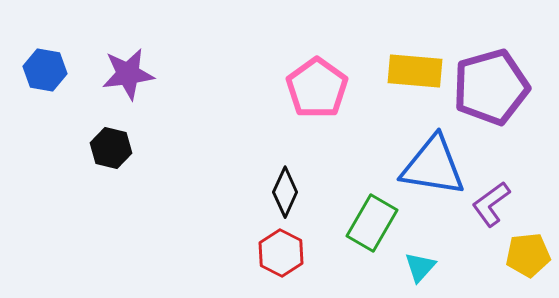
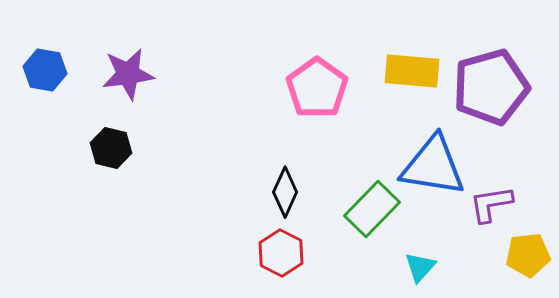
yellow rectangle: moved 3 px left
purple L-shape: rotated 27 degrees clockwise
green rectangle: moved 14 px up; rotated 14 degrees clockwise
